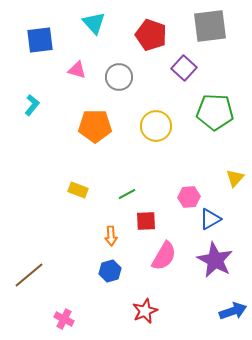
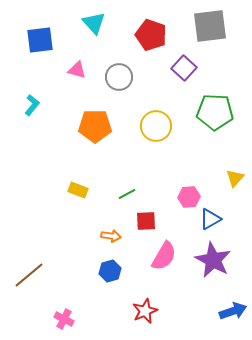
orange arrow: rotated 78 degrees counterclockwise
purple star: moved 2 px left
